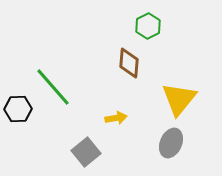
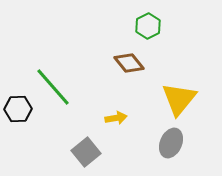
brown diamond: rotated 44 degrees counterclockwise
